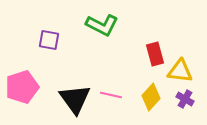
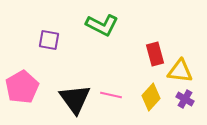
pink pentagon: rotated 12 degrees counterclockwise
